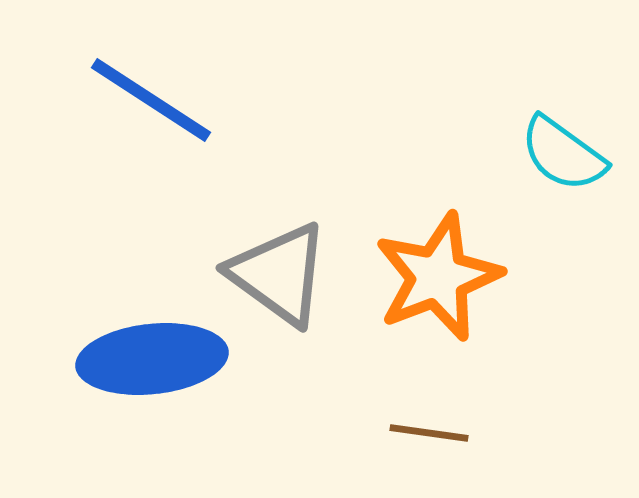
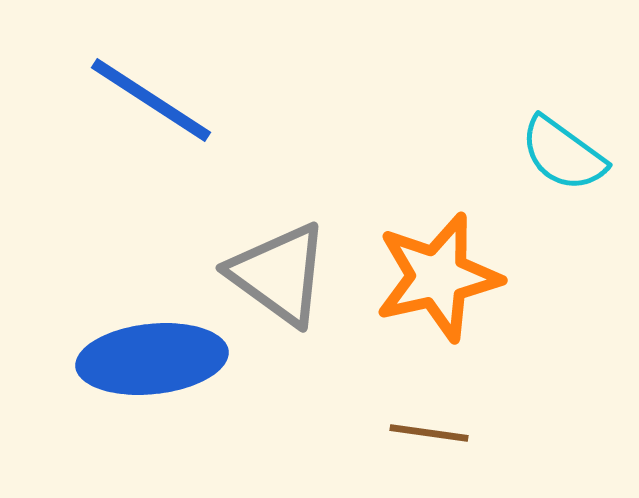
orange star: rotated 8 degrees clockwise
